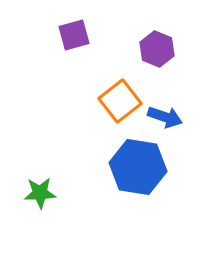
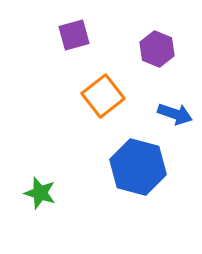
orange square: moved 17 px left, 5 px up
blue arrow: moved 10 px right, 3 px up
blue hexagon: rotated 6 degrees clockwise
green star: rotated 20 degrees clockwise
